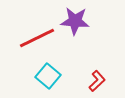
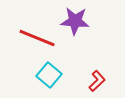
red line: rotated 48 degrees clockwise
cyan square: moved 1 px right, 1 px up
